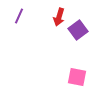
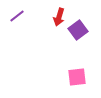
purple line: moved 2 px left; rotated 28 degrees clockwise
pink square: rotated 18 degrees counterclockwise
